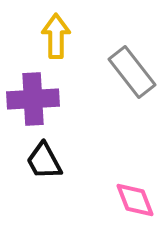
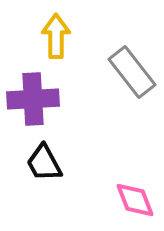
black trapezoid: moved 2 px down
